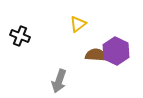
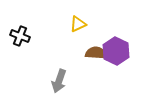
yellow triangle: rotated 12 degrees clockwise
brown semicircle: moved 2 px up
